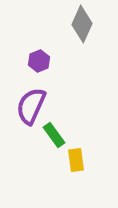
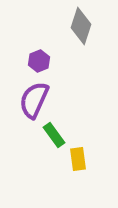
gray diamond: moved 1 px left, 2 px down; rotated 6 degrees counterclockwise
purple semicircle: moved 3 px right, 6 px up
yellow rectangle: moved 2 px right, 1 px up
